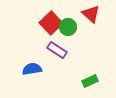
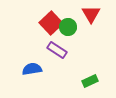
red triangle: rotated 18 degrees clockwise
